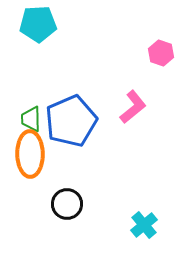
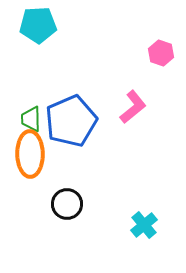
cyan pentagon: moved 1 px down
